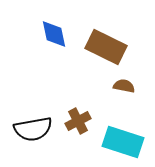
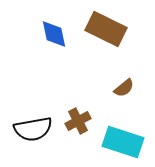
brown rectangle: moved 18 px up
brown semicircle: moved 2 px down; rotated 130 degrees clockwise
